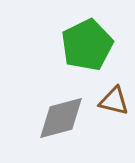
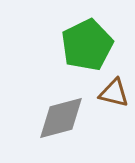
brown triangle: moved 8 px up
